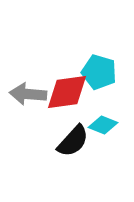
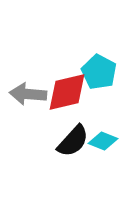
cyan pentagon: rotated 12 degrees clockwise
red diamond: rotated 6 degrees counterclockwise
cyan diamond: moved 16 px down
